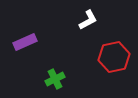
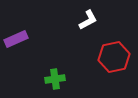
purple rectangle: moved 9 px left, 3 px up
green cross: rotated 18 degrees clockwise
